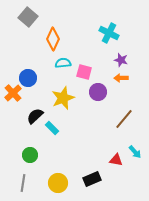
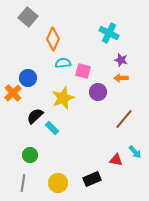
pink square: moved 1 px left, 1 px up
